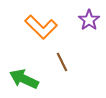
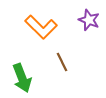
purple star: rotated 15 degrees counterclockwise
green arrow: moved 2 px left, 1 px up; rotated 136 degrees counterclockwise
